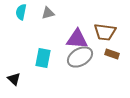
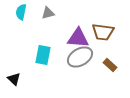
brown trapezoid: moved 2 px left
purple triangle: moved 1 px right, 1 px up
brown rectangle: moved 2 px left, 11 px down; rotated 24 degrees clockwise
cyan rectangle: moved 3 px up
